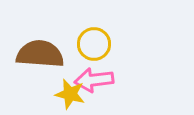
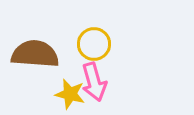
brown semicircle: moved 5 px left
pink arrow: moved 2 px down; rotated 99 degrees counterclockwise
